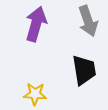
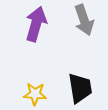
gray arrow: moved 4 px left, 1 px up
black trapezoid: moved 4 px left, 18 px down
